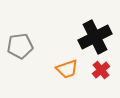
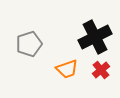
gray pentagon: moved 9 px right, 2 px up; rotated 10 degrees counterclockwise
